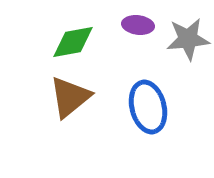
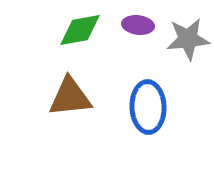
green diamond: moved 7 px right, 12 px up
brown triangle: rotated 33 degrees clockwise
blue ellipse: rotated 12 degrees clockwise
